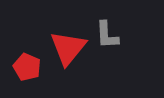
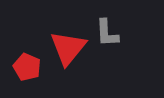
gray L-shape: moved 2 px up
